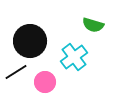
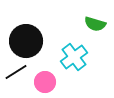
green semicircle: moved 2 px right, 1 px up
black circle: moved 4 px left
